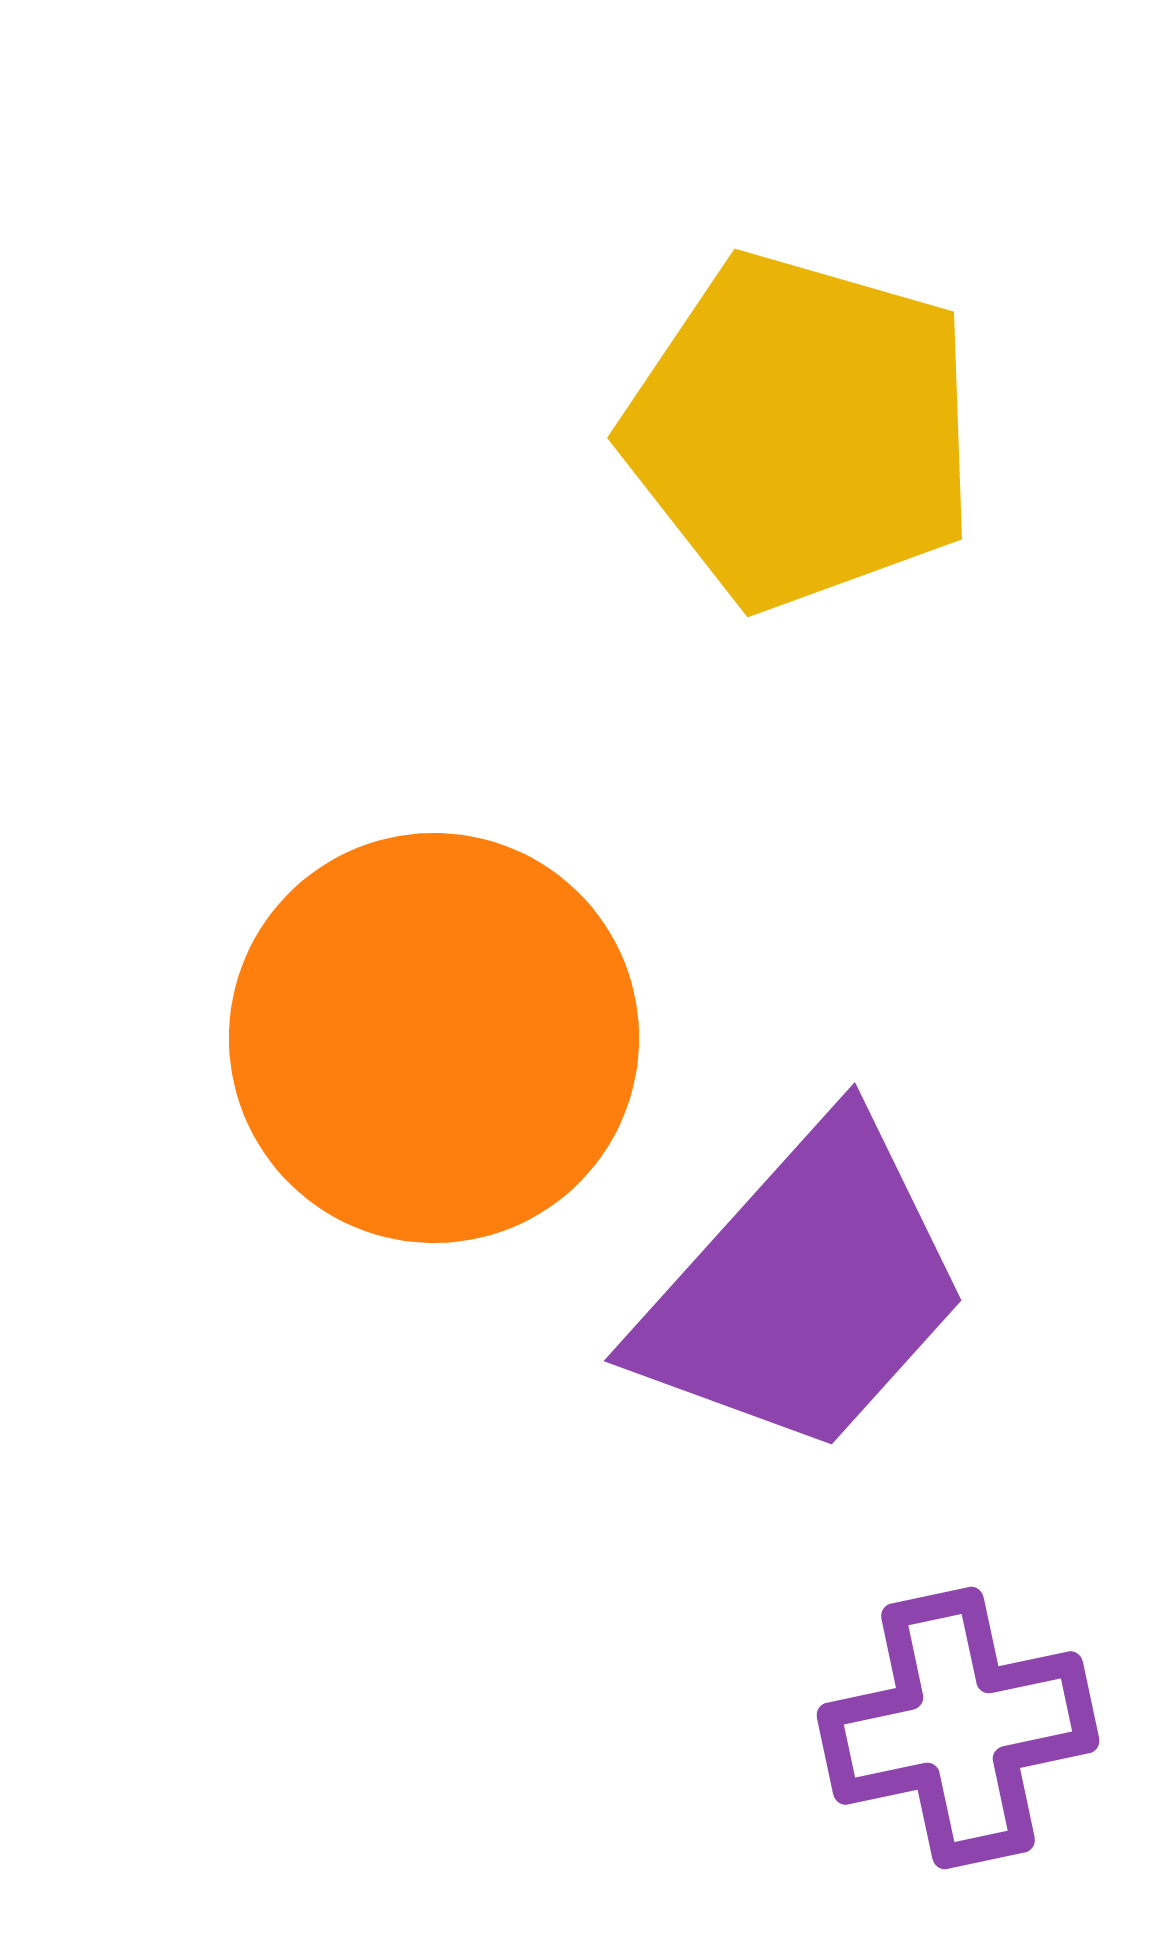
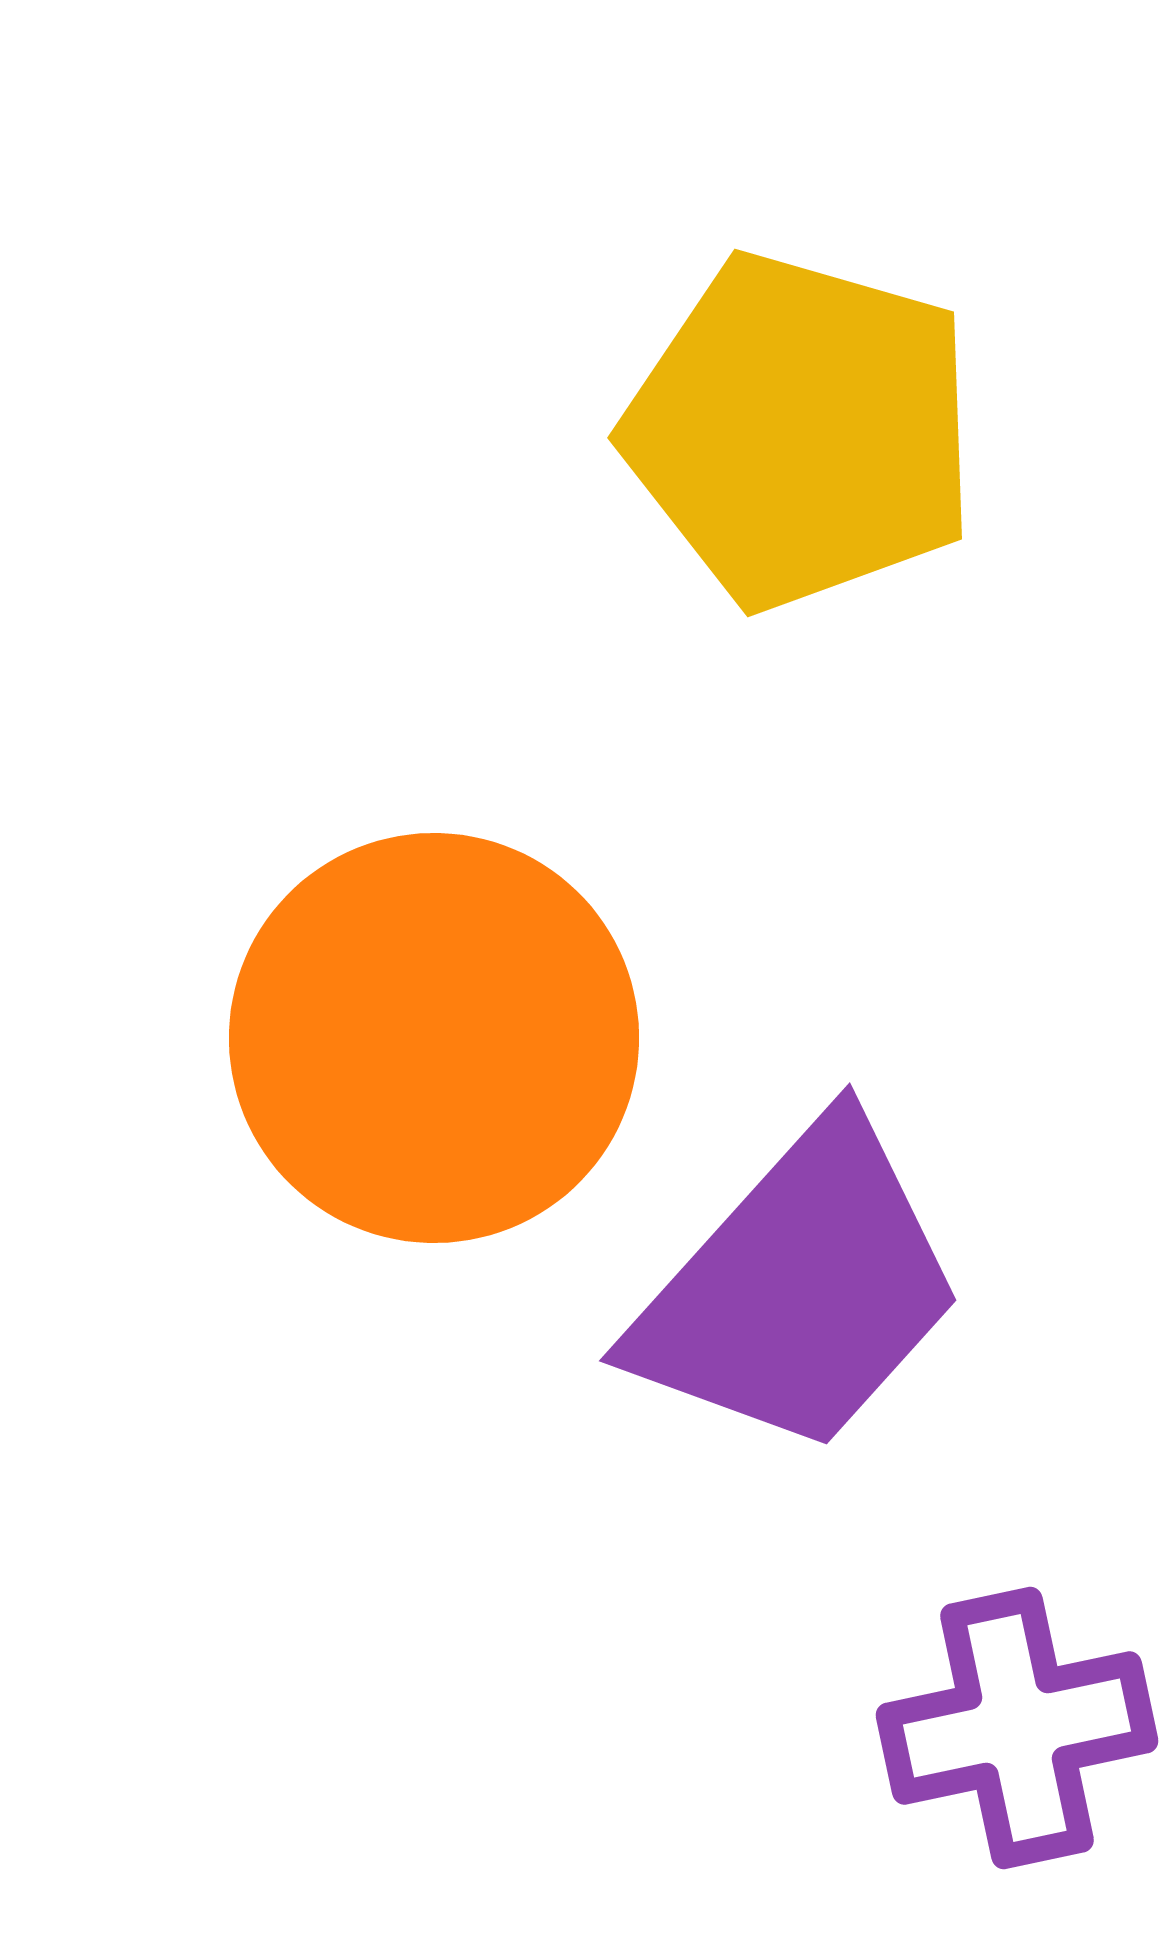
purple trapezoid: moved 5 px left
purple cross: moved 59 px right
